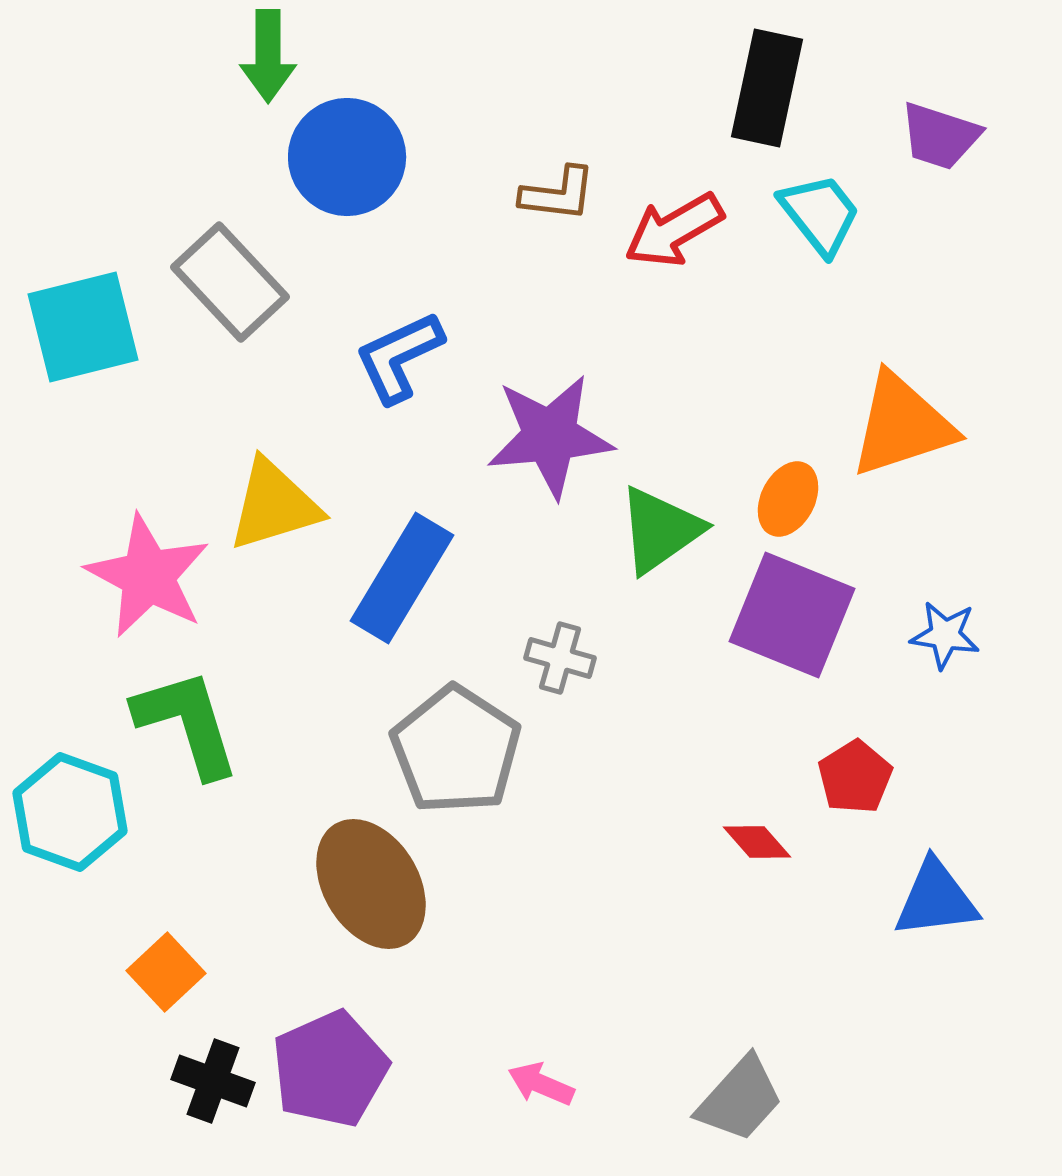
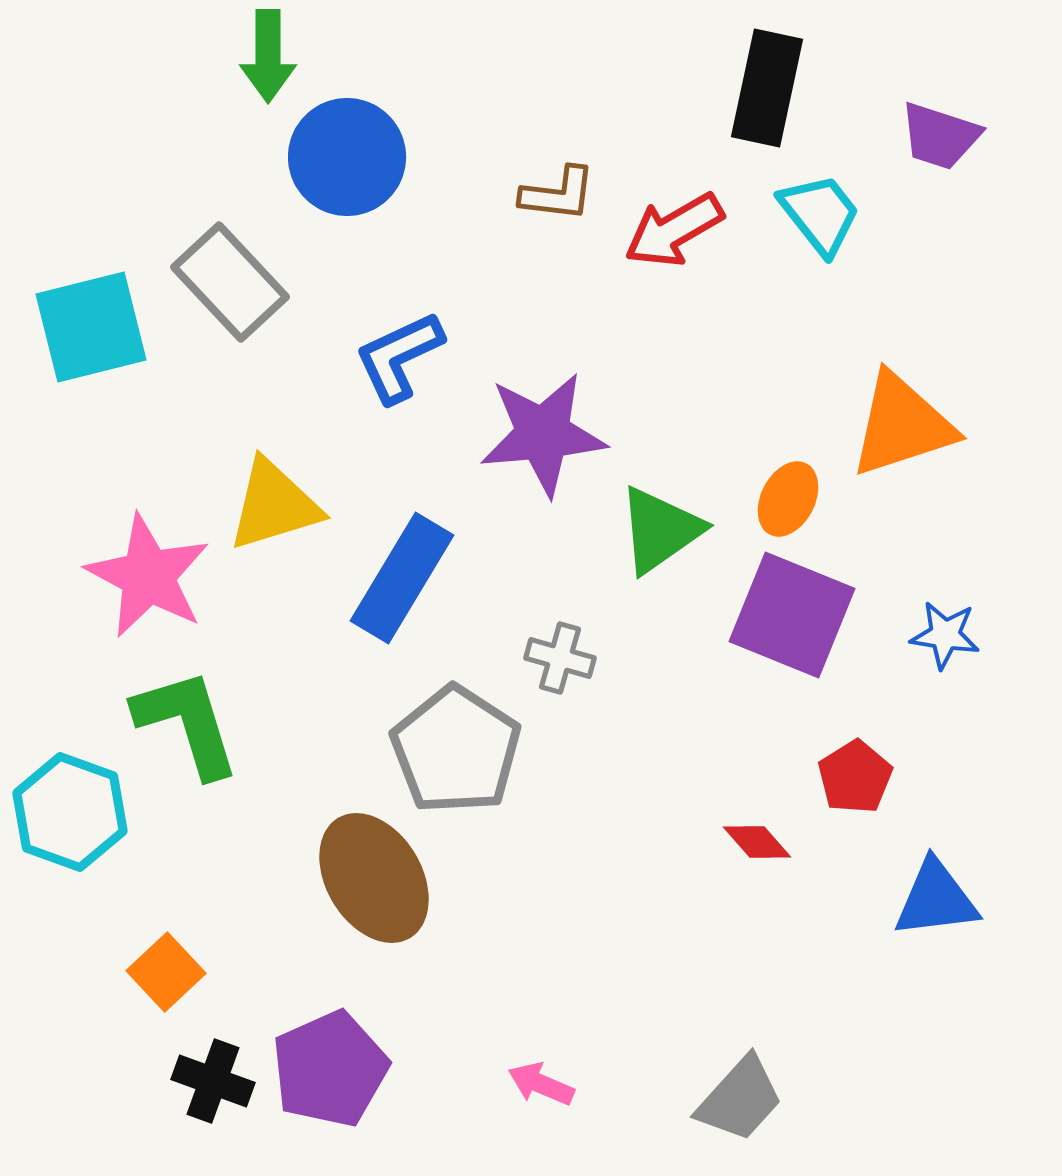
cyan square: moved 8 px right
purple star: moved 7 px left, 2 px up
brown ellipse: moved 3 px right, 6 px up
